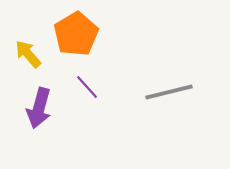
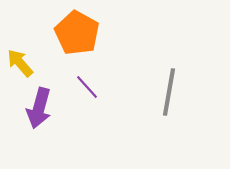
orange pentagon: moved 1 px right, 1 px up; rotated 12 degrees counterclockwise
yellow arrow: moved 8 px left, 9 px down
gray line: rotated 66 degrees counterclockwise
